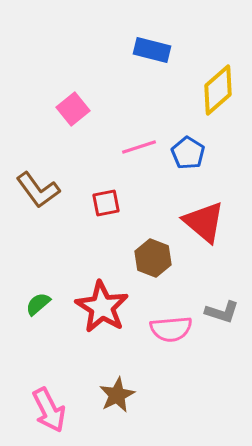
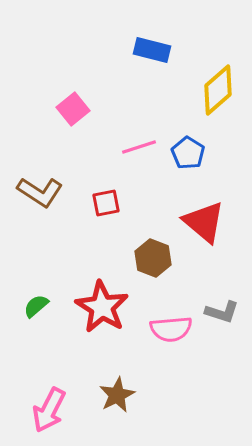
brown L-shape: moved 2 px right, 2 px down; rotated 21 degrees counterclockwise
green semicircle: moved 2 px left, 2 px down
pink arrow: rotated 54 degrees clockwise
